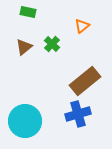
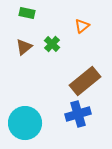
green rectangle: moved 1 px left, 1 px down
cyan circle: moved 2 px down
